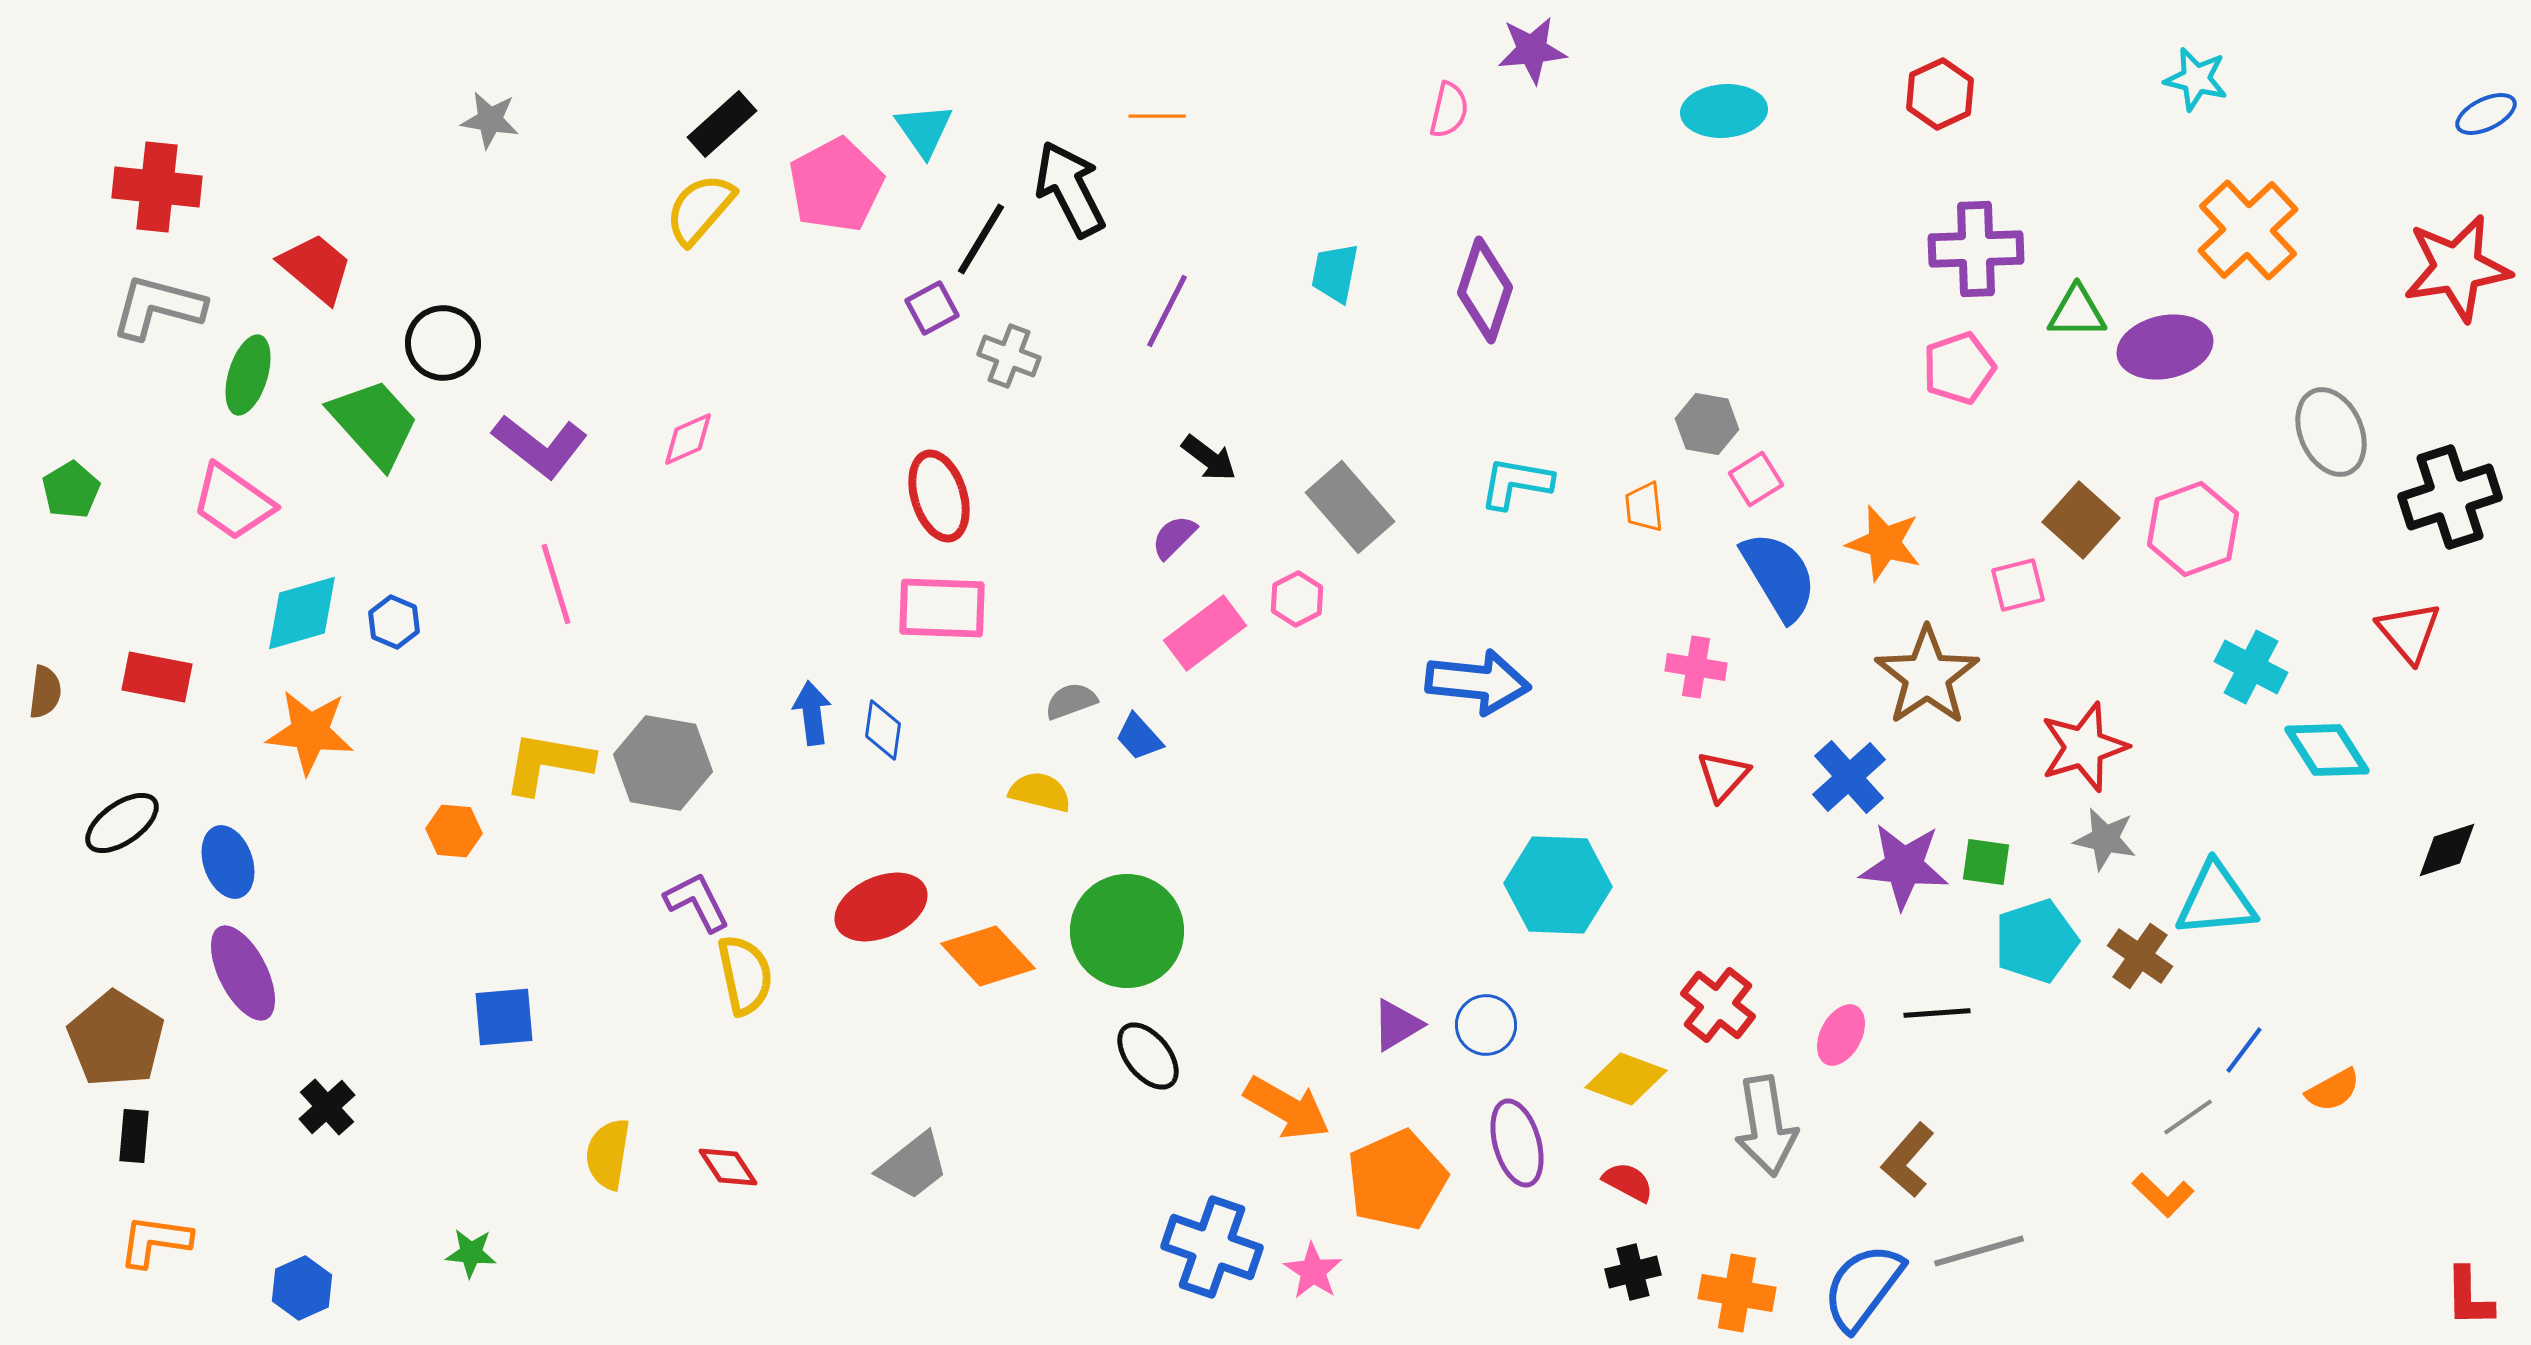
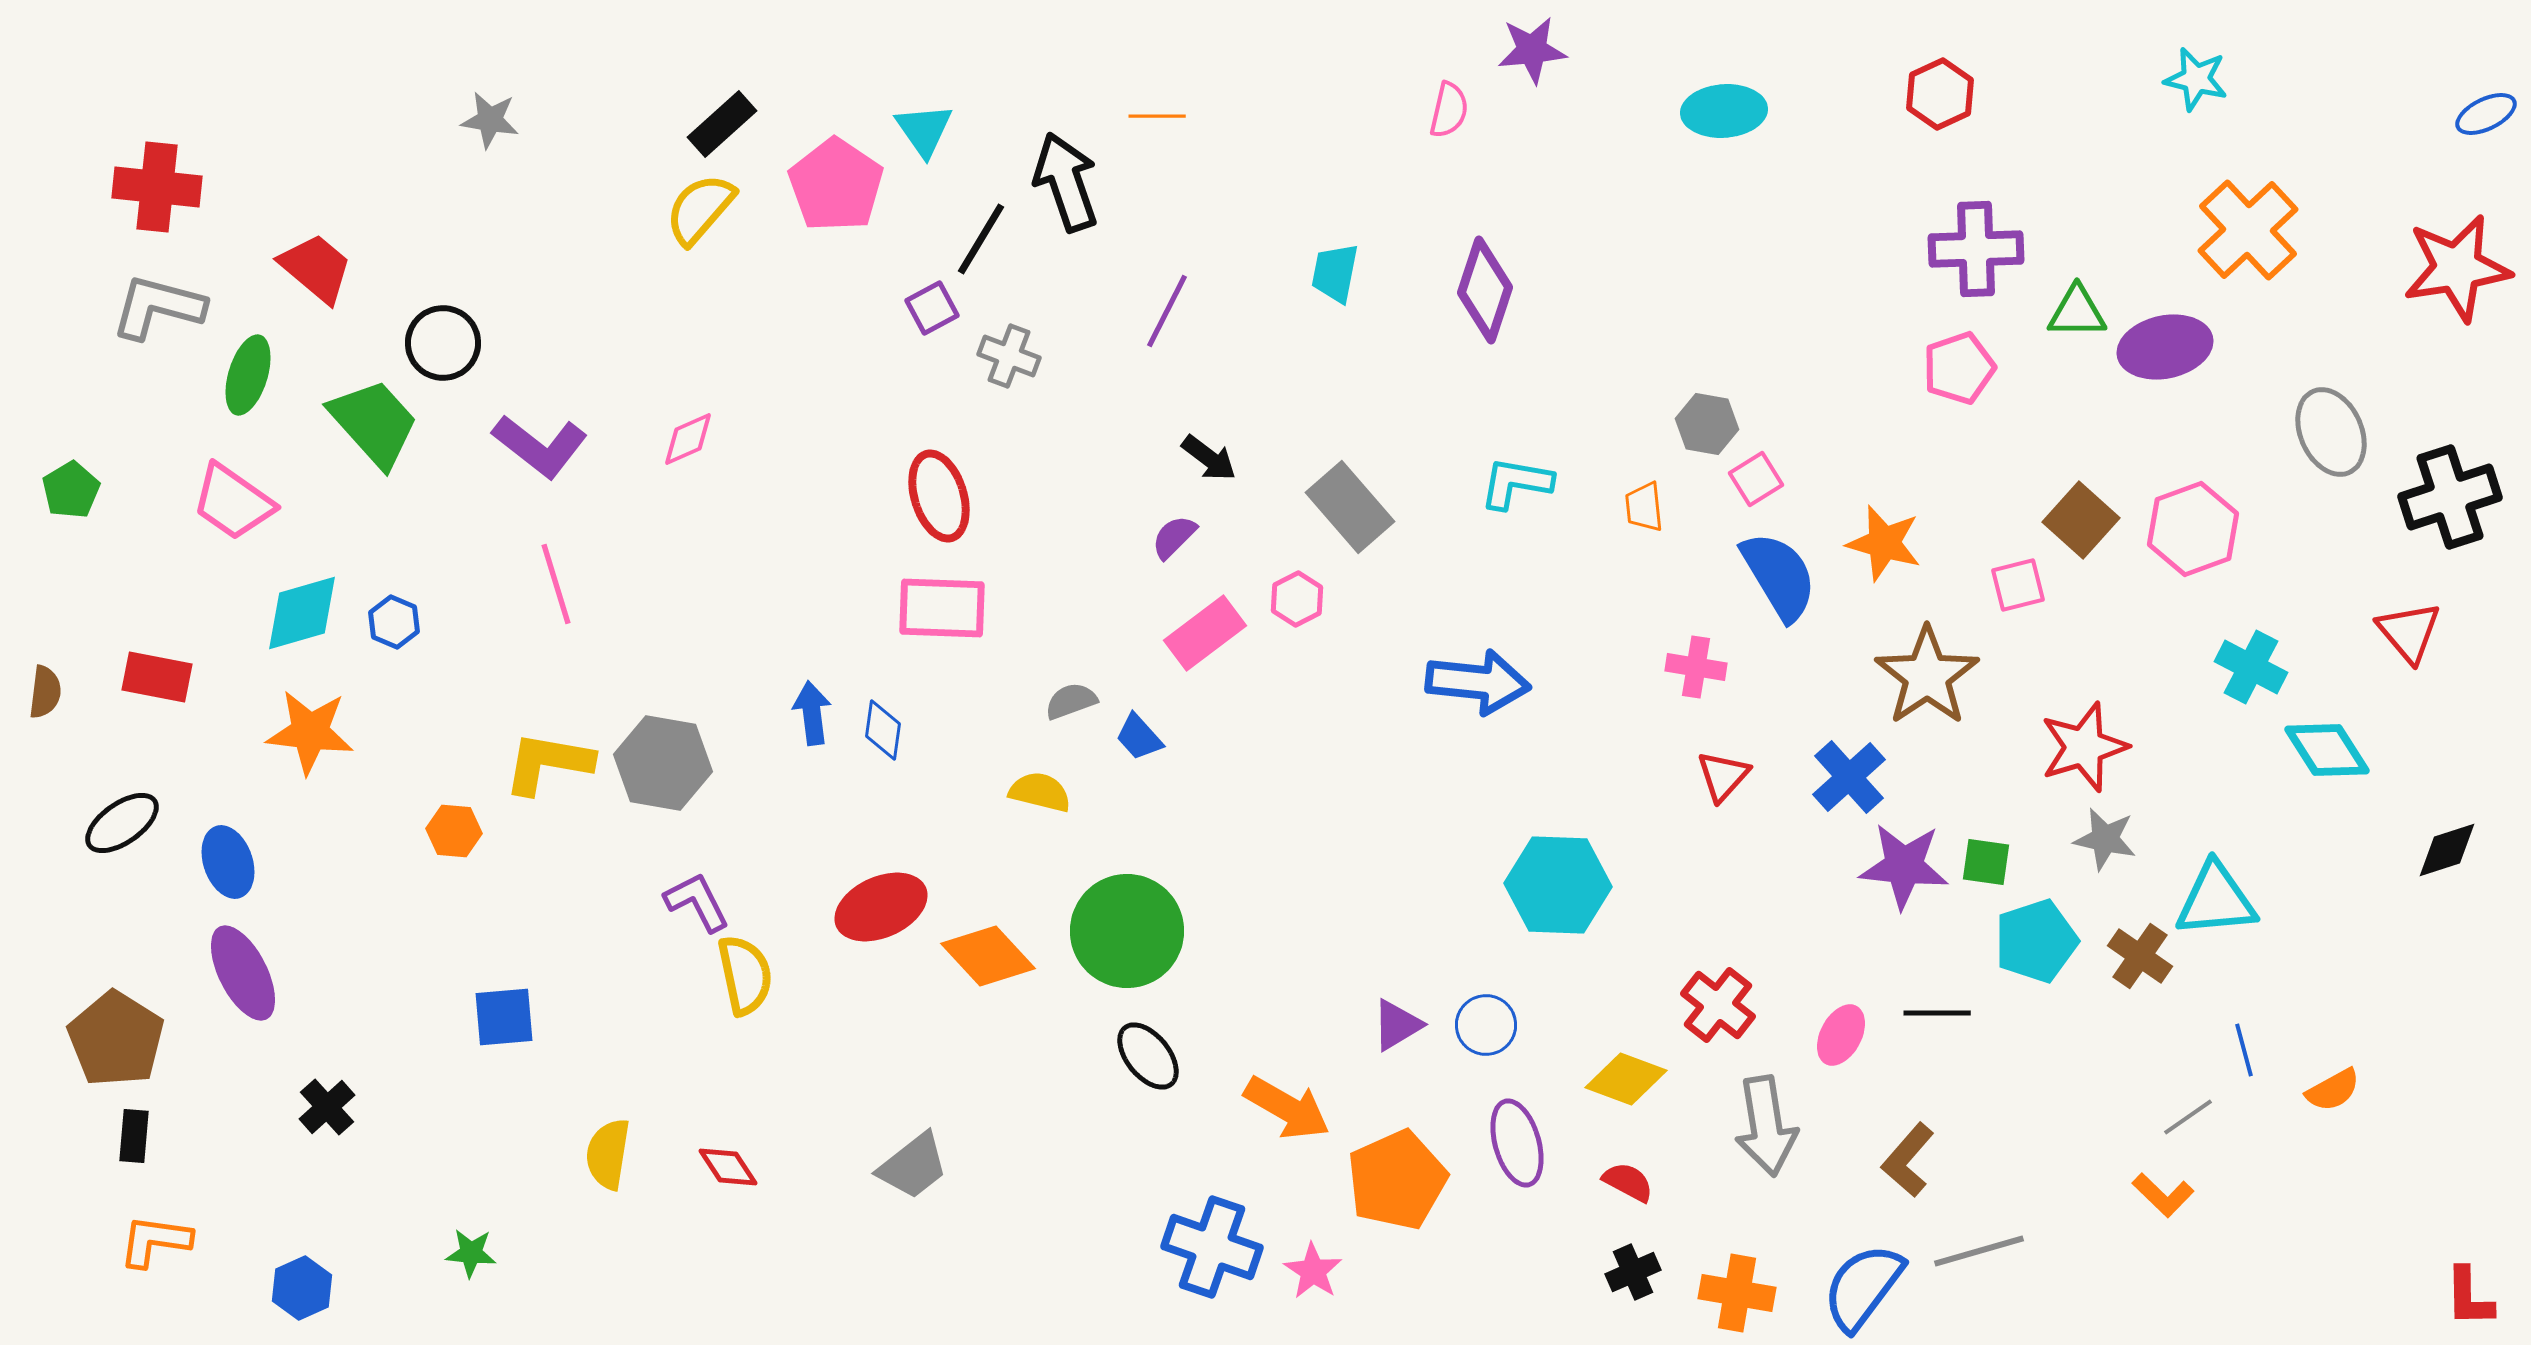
pink pentagon at (836, 185): rotated 10 degrees counterclockwise
black arrow at (1070, 189): moved 4 px left, 7 px up; rotated 8 degrees clockwise
black line at (1937, 1013): rotated 4 degrees clockwise
blue line at (2244, 1050): rotated 52 degrees counterclockwise
black cross at (1633, 1272): rotated 10 degrees counterclockwise
